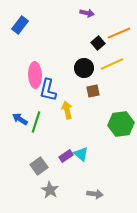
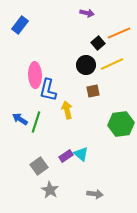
black circle: moved 2 px right, 3 px up
